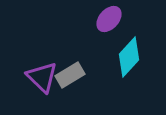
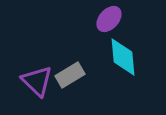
cyan diamond: moved 6 px left; rotated 48 degrees counterclockwise
purple triangle: moved 5 px left, 4 px down
